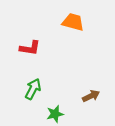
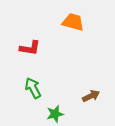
green arrow: moved 1 px up; rotated 55 degrees counterclockwise
